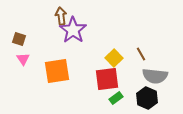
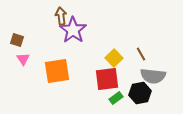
brown square: moved 2 px left, 1 px down
gray semicircle: moved 2 px left
black hexagon: moved 7 px left, 5 px up; rotated 25 degrees clockwise
